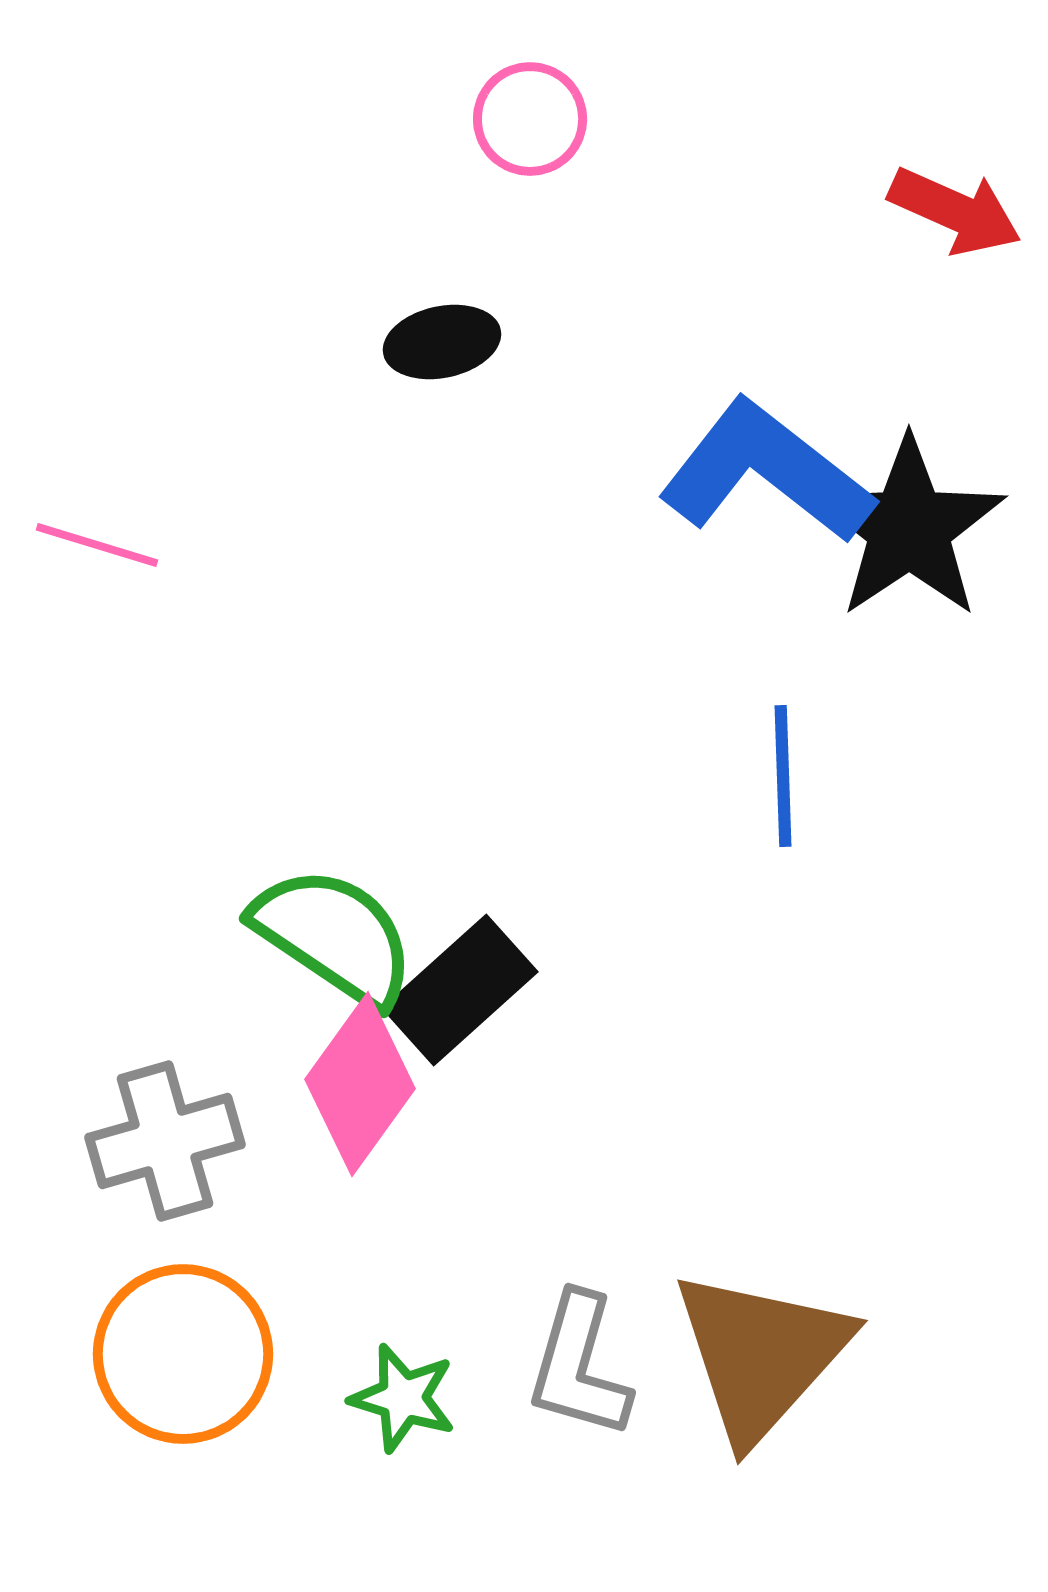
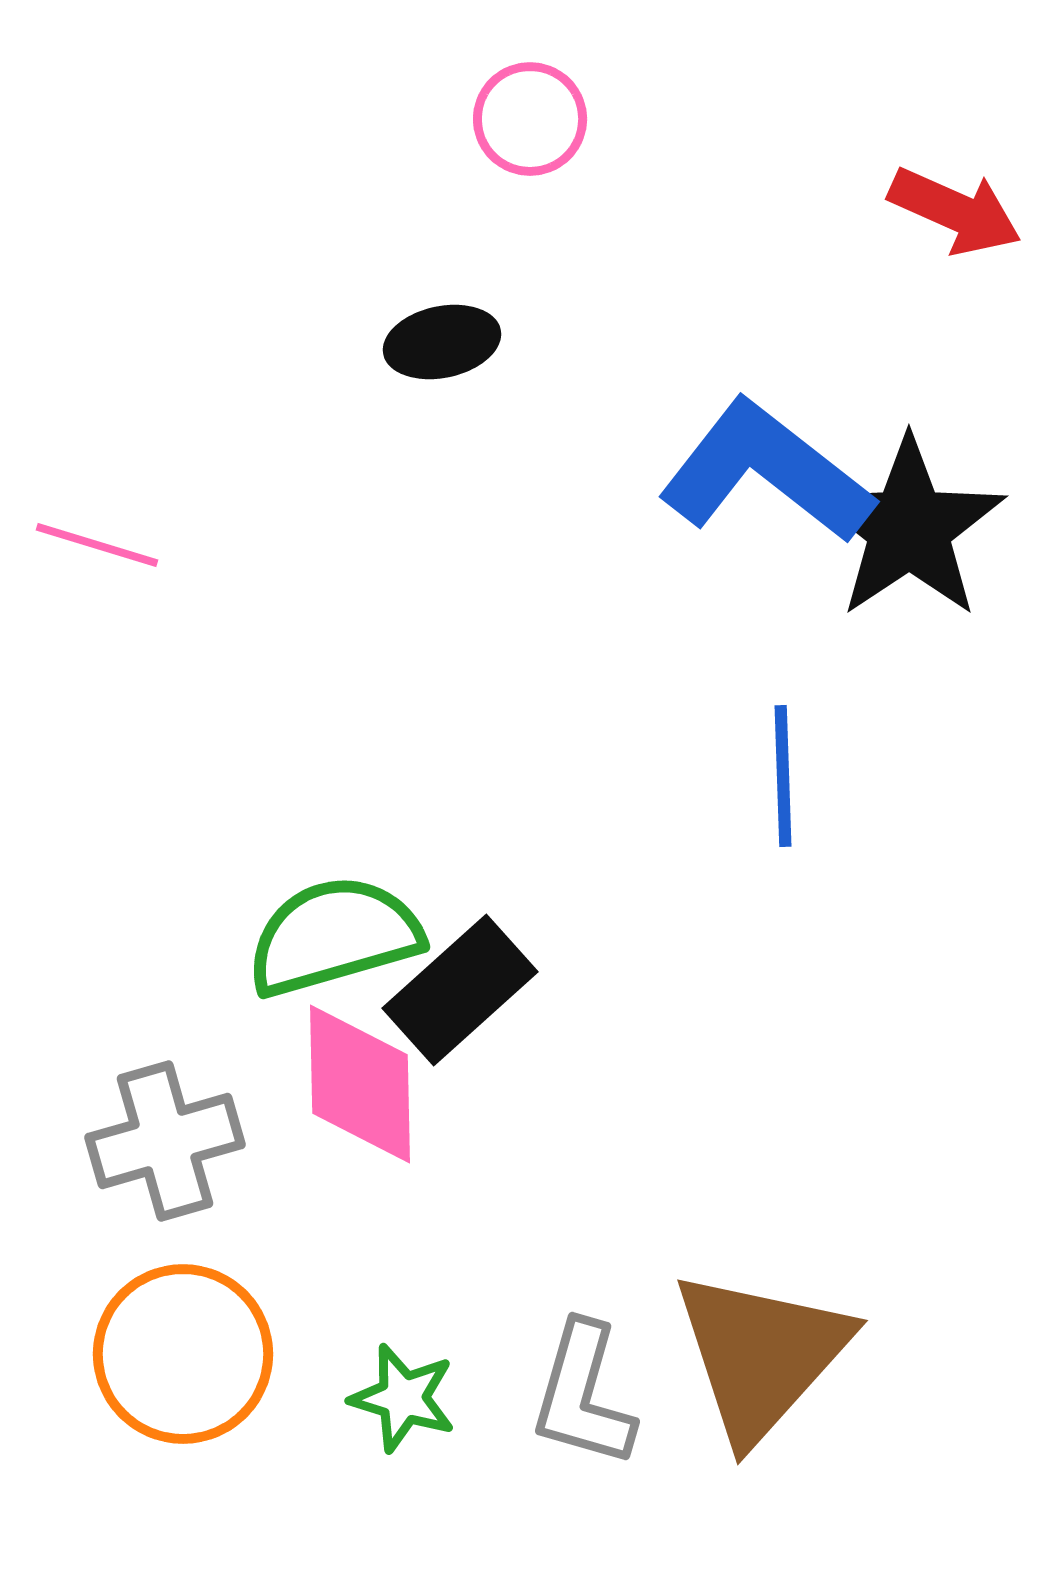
green semicircle: rotated 50 degrees counterclockwise
pink diamond: rotated 37 degrees counterclockwise
gray L-shape: moved 4 px right, 29 px down
